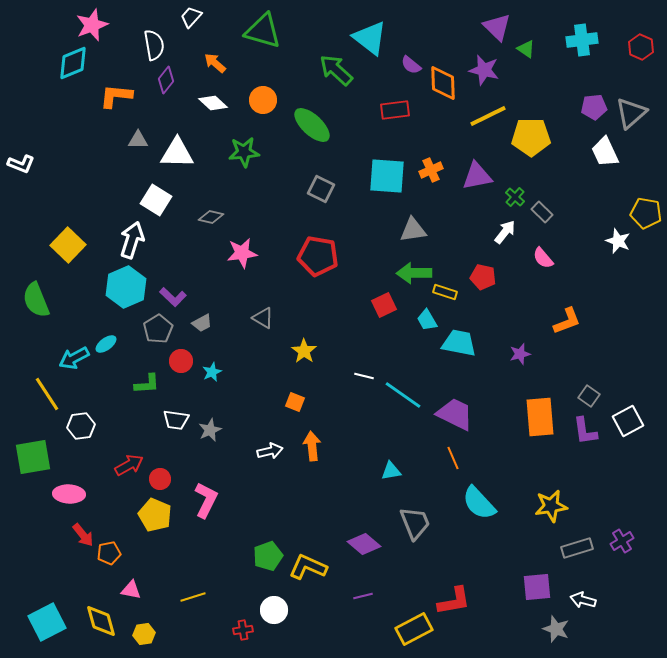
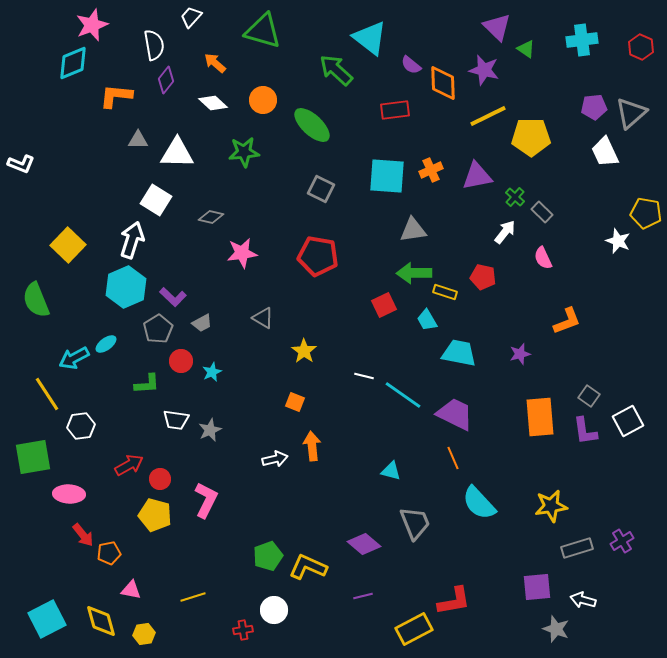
pink semicircle at (543, 258): rotated 15 degrees clockwise
cyan trapezoid at (459, 343): moved 10 px down
white arrow at (270, 451): moved 5 px right, 8 px down
cyan triangle at (391, 471): rotated 25 degrees clockwise
yellow pentagon at (155, 515): rotated 8 degrees counterclockwise
cyan square at (47, 622): moved 3 px up
